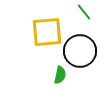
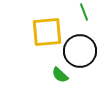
green line: rotated 18 degrees clockwise
green semicircle: rotated 120 degrees clockwise
